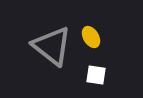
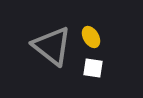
white square: moved 3 px left, 7 px up
